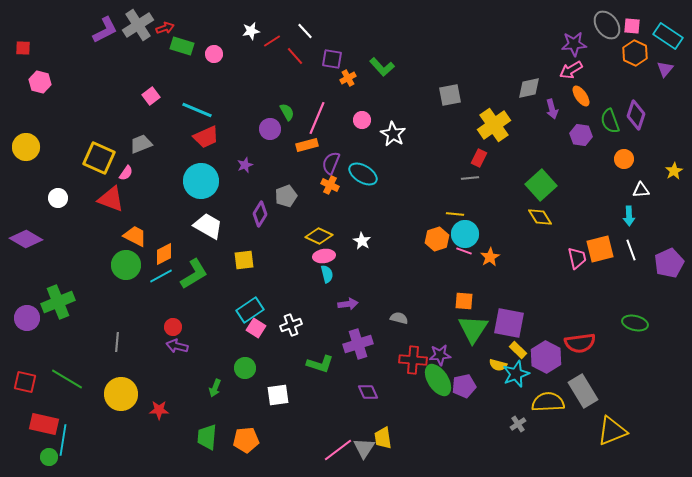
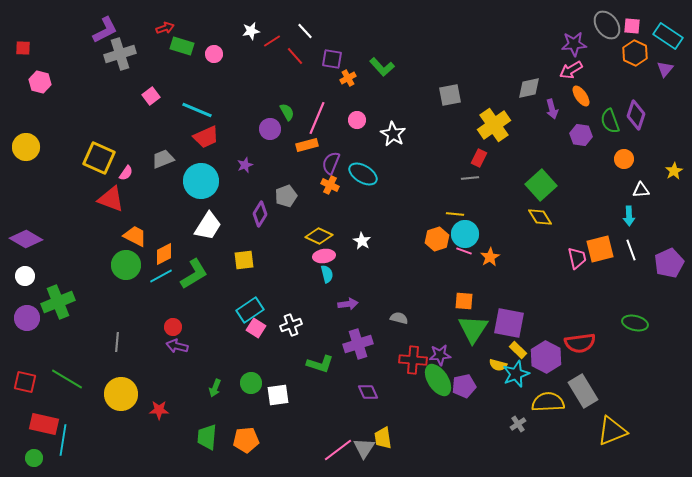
gray cross at (138, 25): moved 18 px left, 29 px down; rotated 16 degrees clockwise
pink circle at (362, 120): moved 5 px left
gray trapezoid at (141, 144): moved 22 px right, 15 px down
white circle at (58, 198): moved 33 px left, 78 px down
white trapezoid at (208, 226): rotated 92 degrees clockwise
green circle at (245, 368): moved 6 px right, 15 px down
green circle at (49, 457): moved 15 px left, 1 px down
